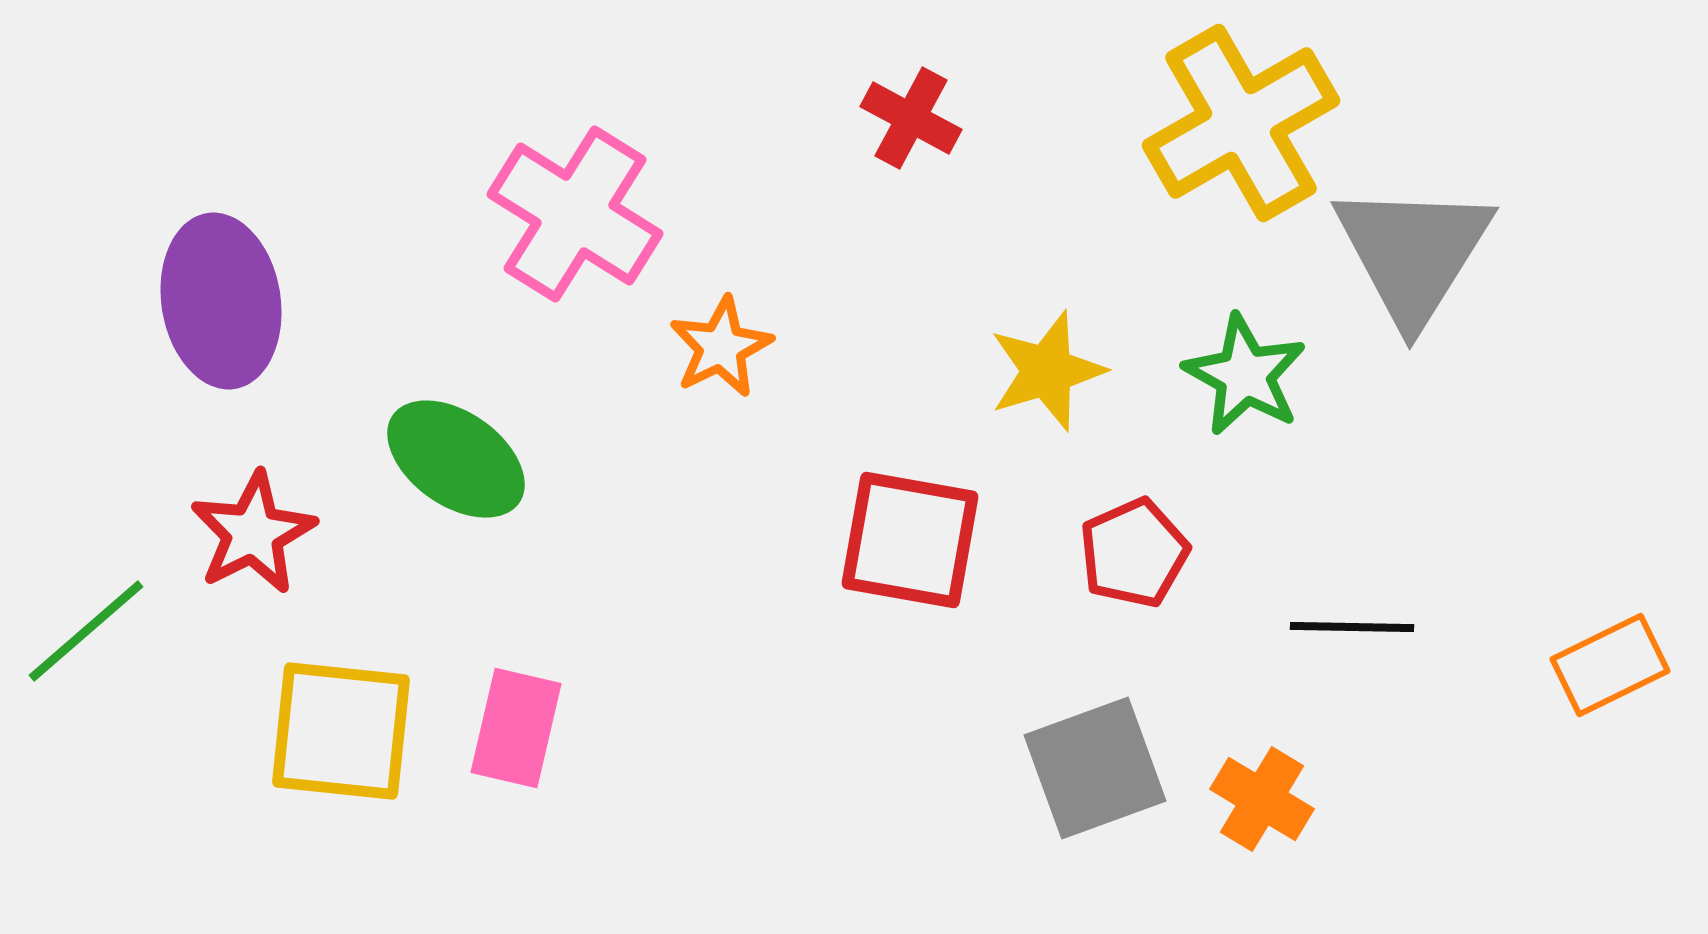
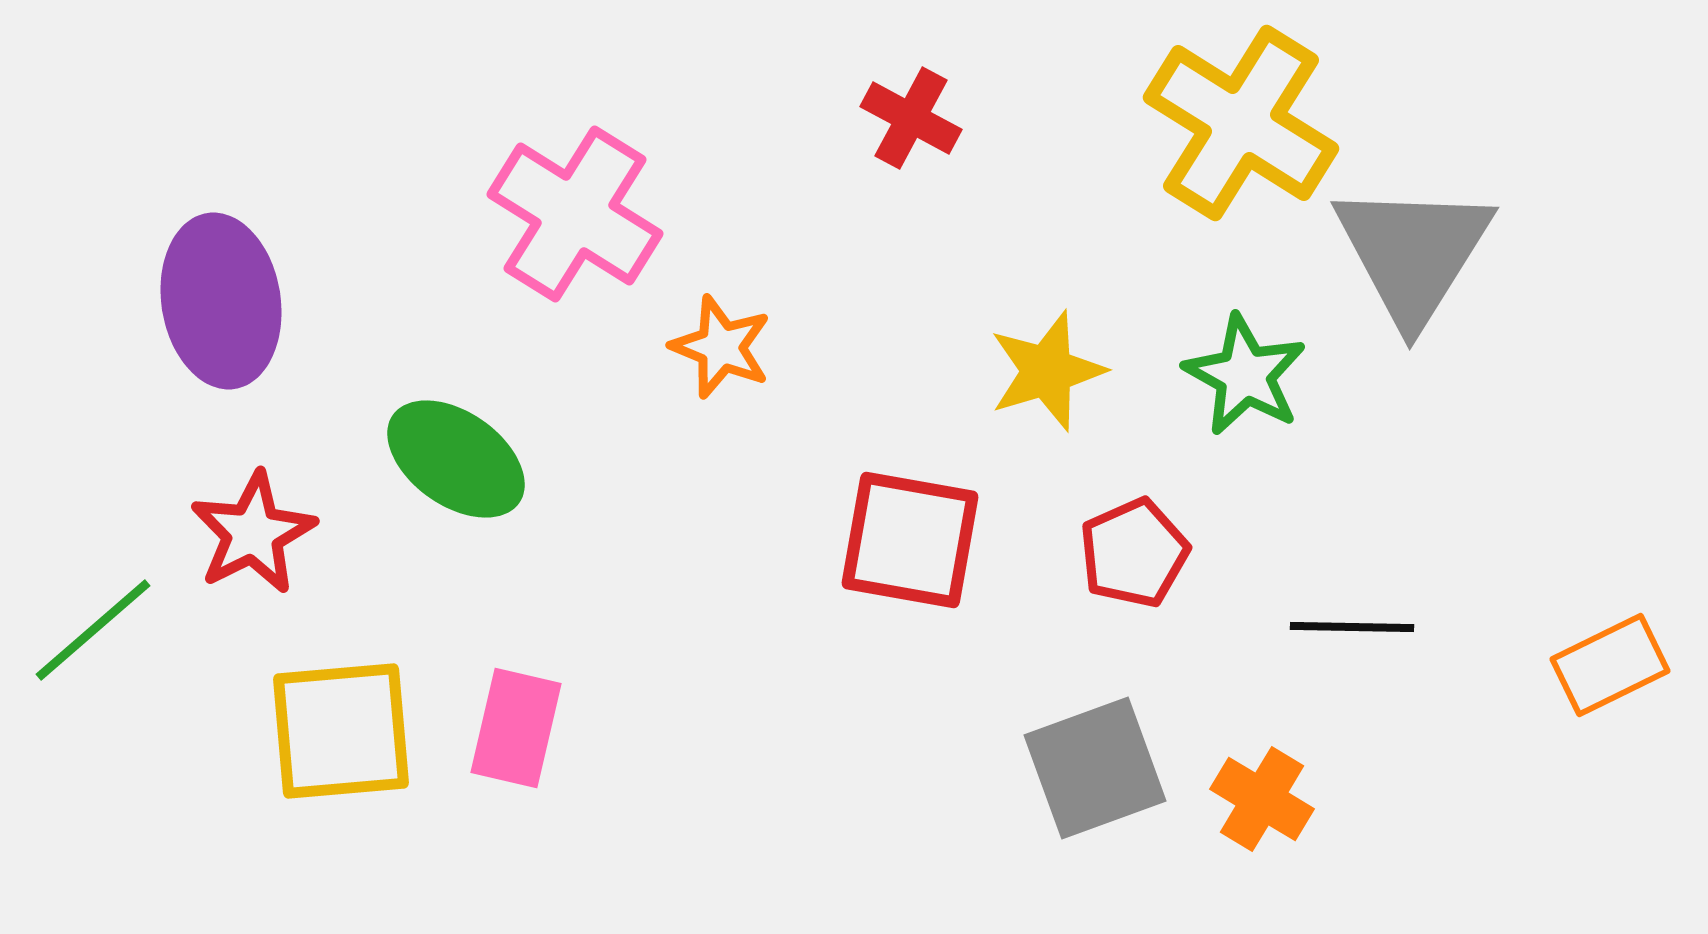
yellow cross: rotated 28 degrees counterclockwise
orange star: rotated 24 degrees counterclockwise
green line: moved 7 px right, 1 px up
yellow square: rotated 11 degrees counterclockwise
